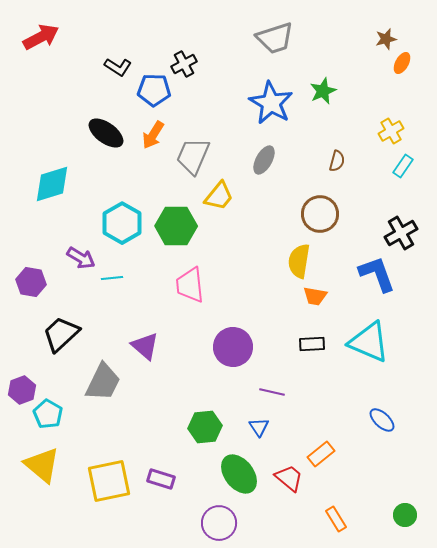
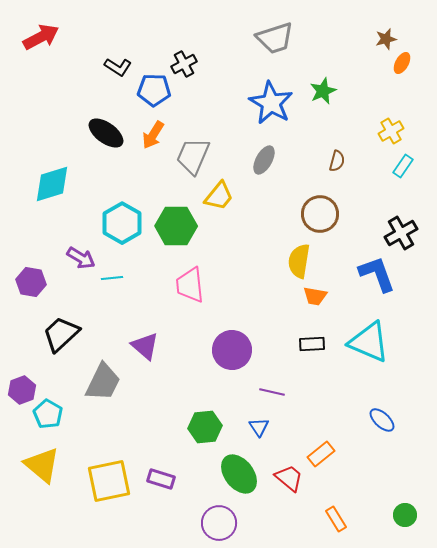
purple circle at (233, 347): moved 1 px left, 3 px down
